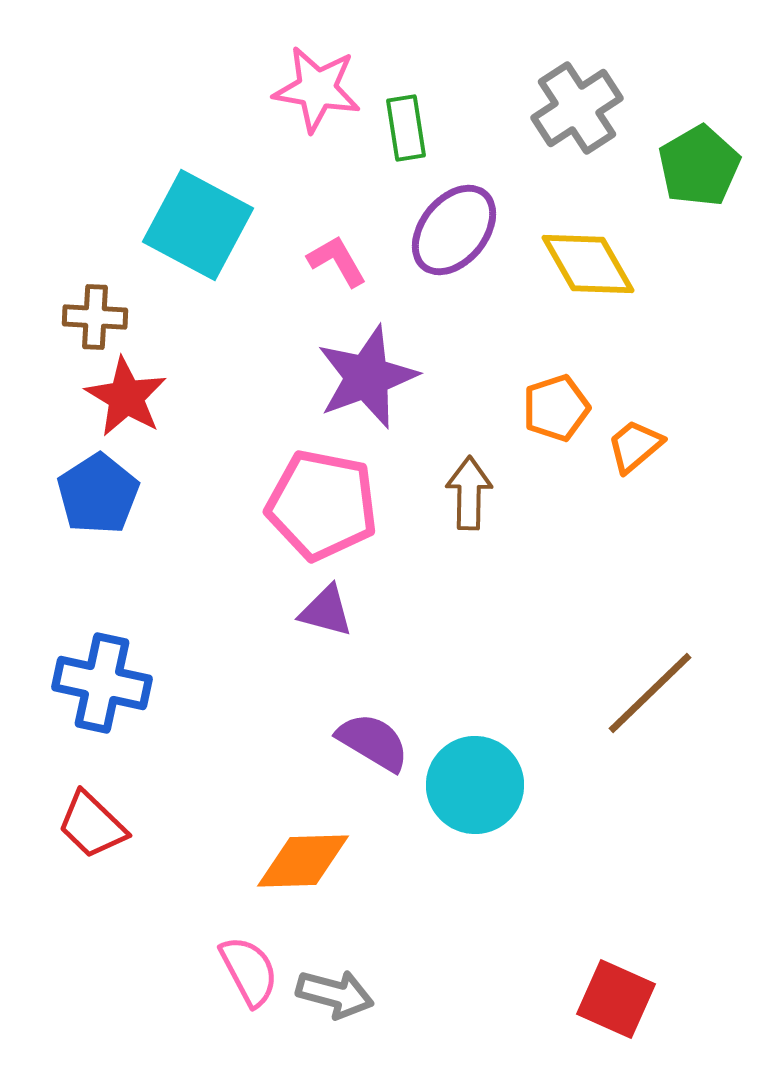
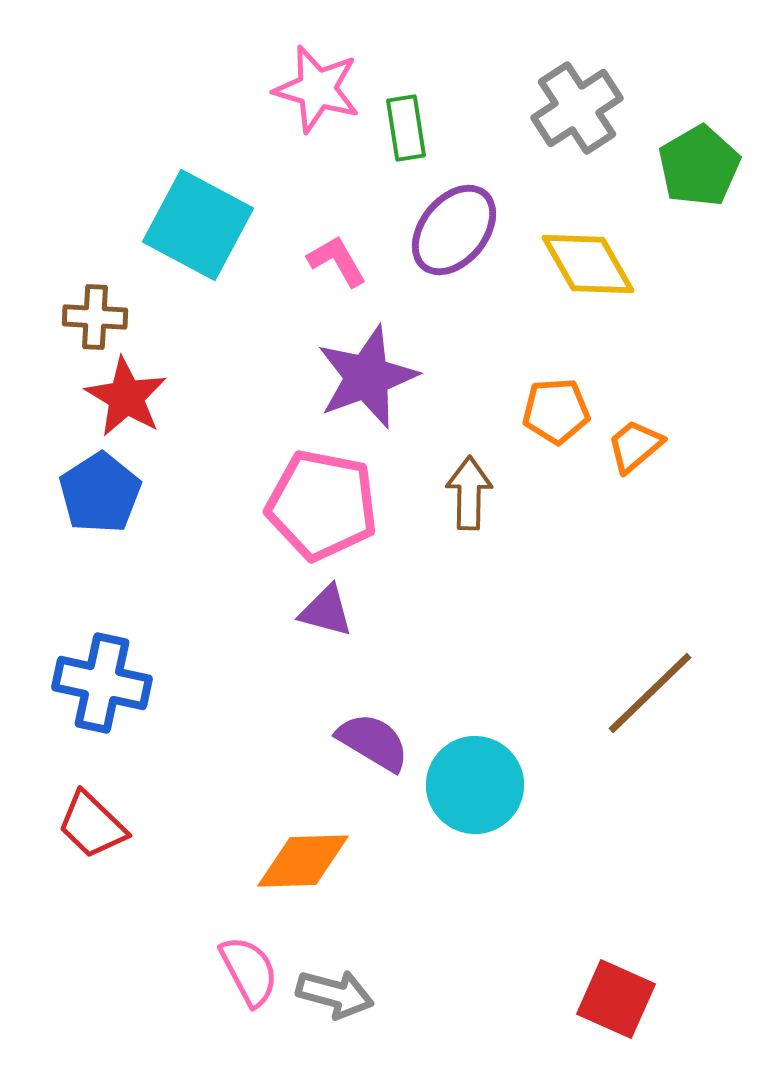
pink star: rotated 6 degrees clockwise
orange pentagon: moved 3 px down; rotated 14 degrees clockwise
blue pentagon: moved 2 px right, 1 px up
